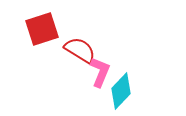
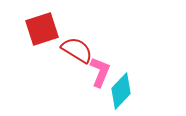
red semicircle: moved 3 px left
